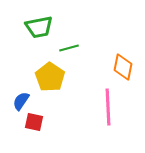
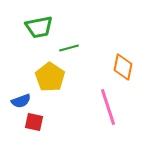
blue semicircle: rotated 144 degrees counterclockwise
pink line: rotated 15 degrees counterclockwise
